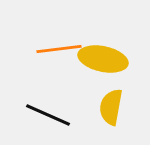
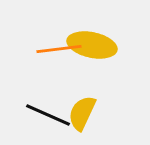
yellow ellipse: moved 11 px left, 14 px up
yellow semicircle: moved 29 px left, 6 px down; rotated 15 degrees clockwise
